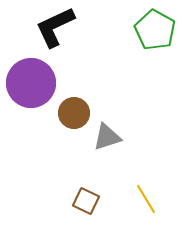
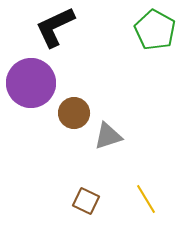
gray triangle: moved 1 px right, 1 px up
